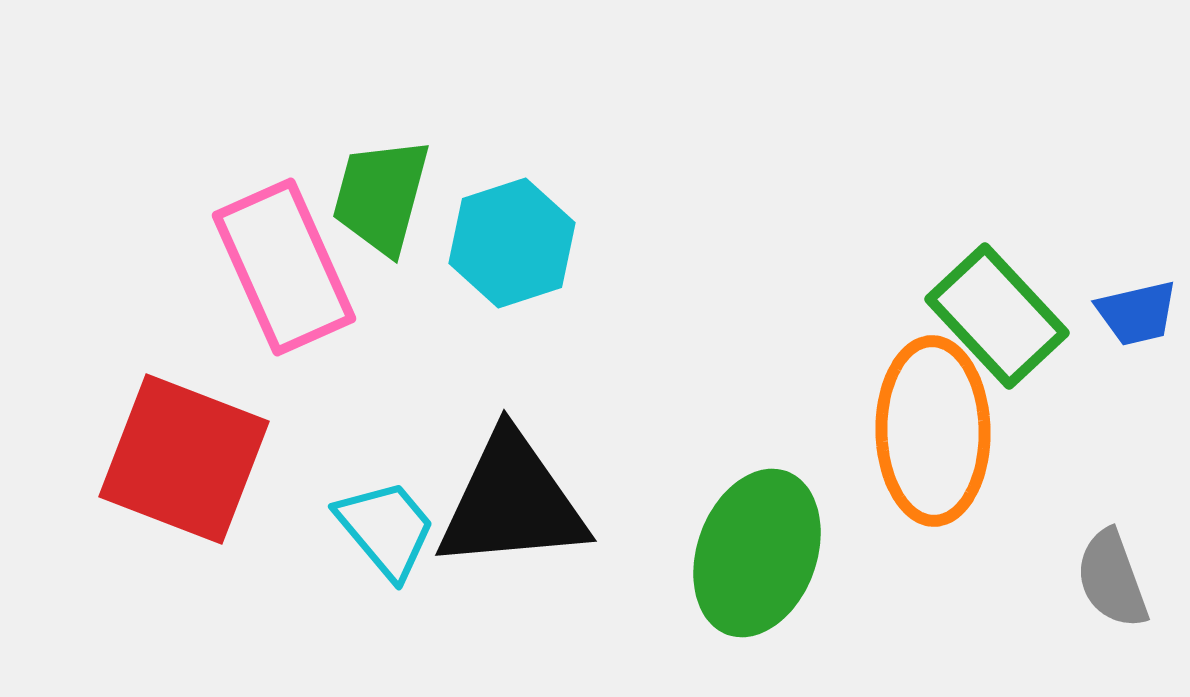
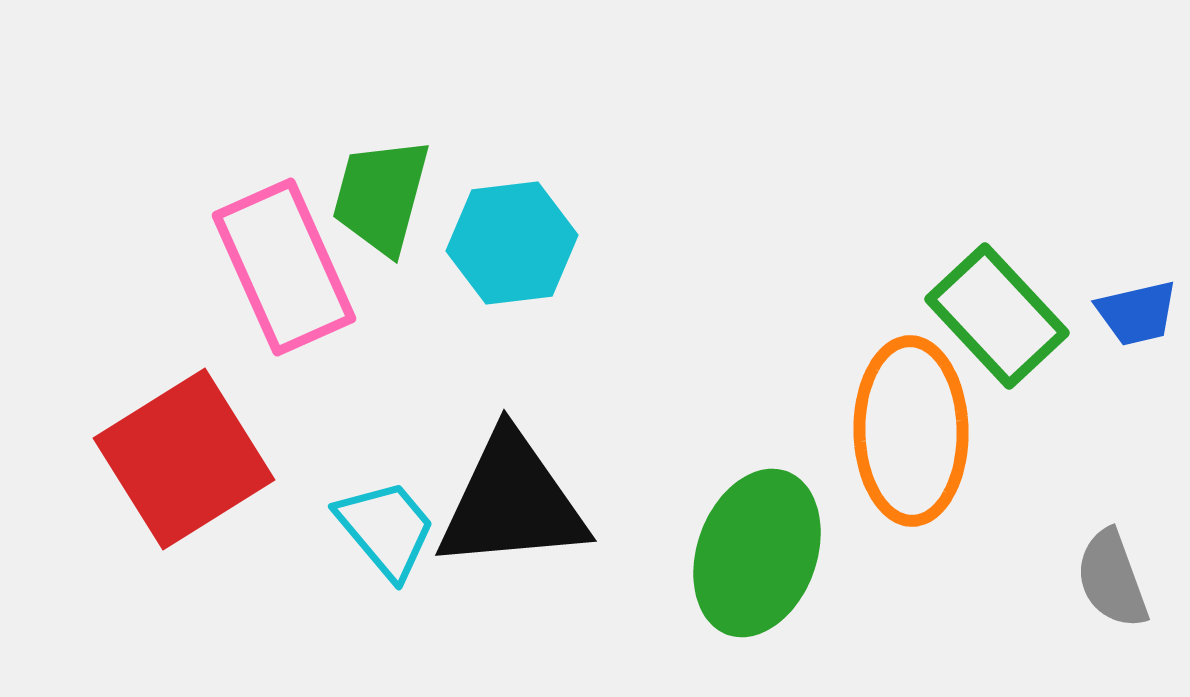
cyan hexagon: rotated 11 degrees clockwise
orange ellipse: moved 22 px left
red square: rotated 37 degrees clockwise
